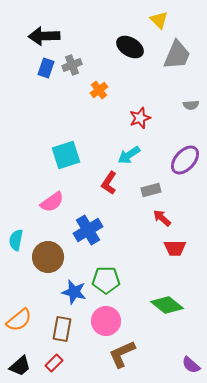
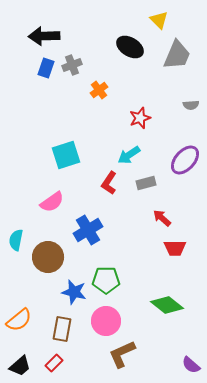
gray rectangle: moved 5 px left, 7 px up
